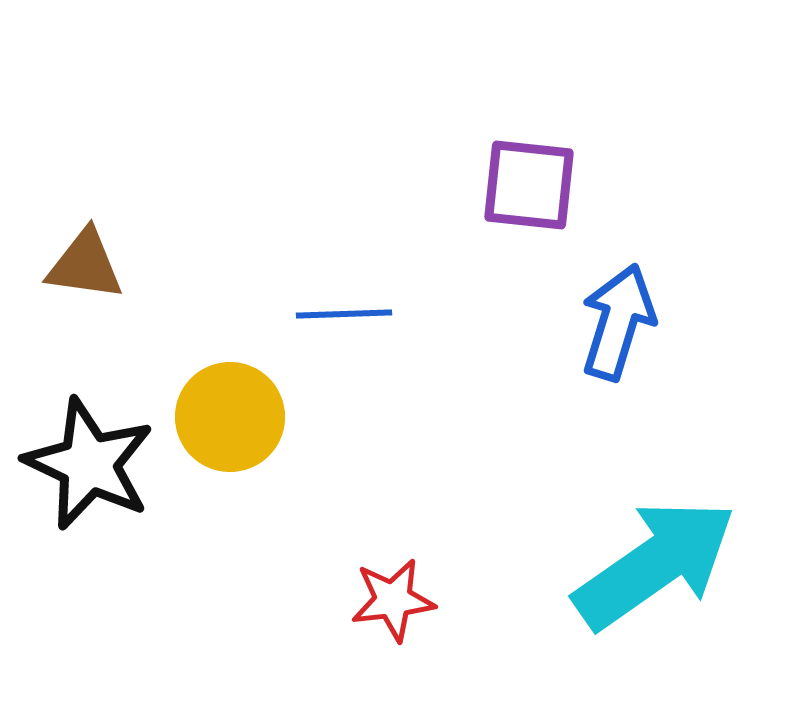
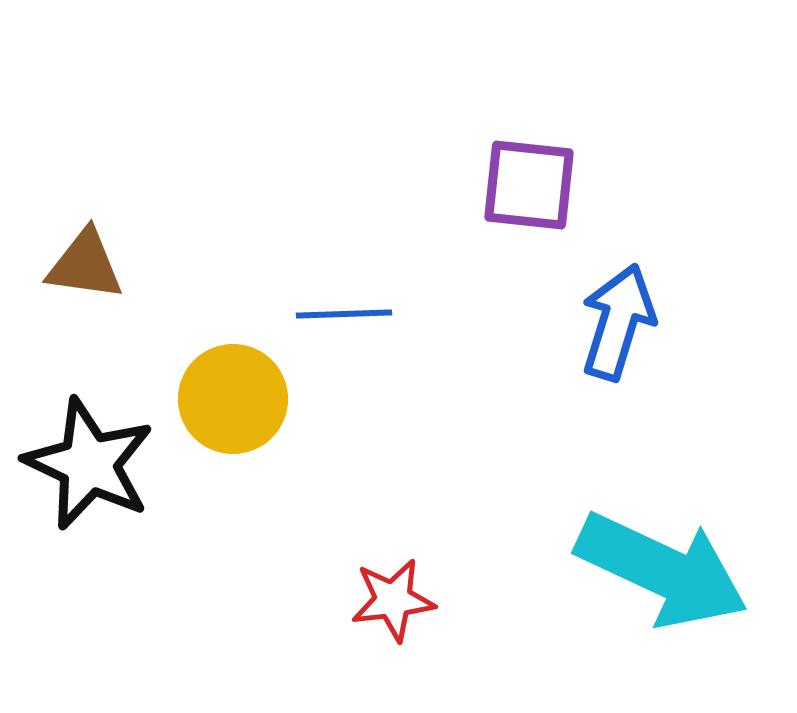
yellow circle: moved 3 px right, 18 px up
cyan arrow: moved 7 px right, 6 px down; rotated 60 degrees clockwise
